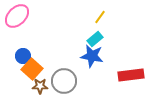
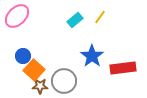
cyan rectangle: moved 20 px left, 19 px up
blue star: rotated 25 degrees clockwise
orange square: moved 2 px right, 1 px down
red rectangle: moved 8 px left, 7 px up
